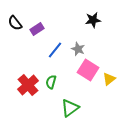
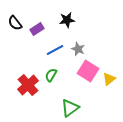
black star: moved 26 px left
blue line: rotated 24 degrees clockwise
pink square: moved 1 px down
green semicircle: moved 7 px up; rotated 16 degrees clockwise
